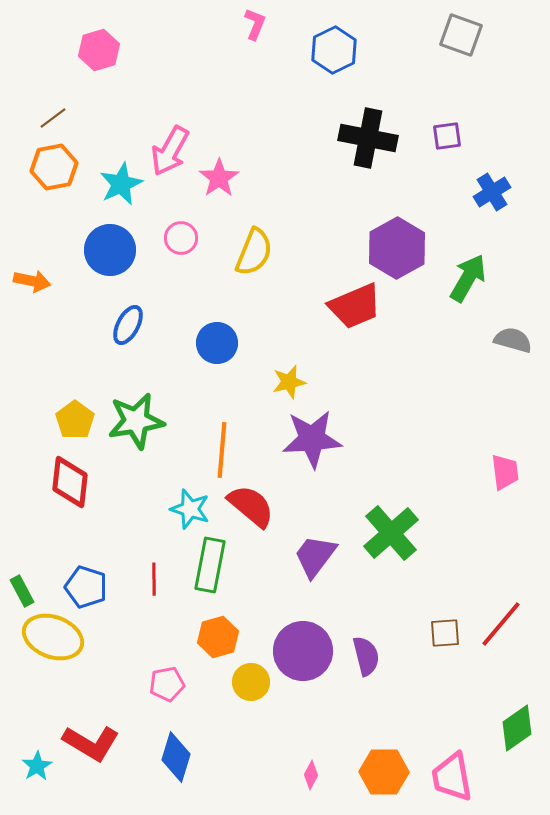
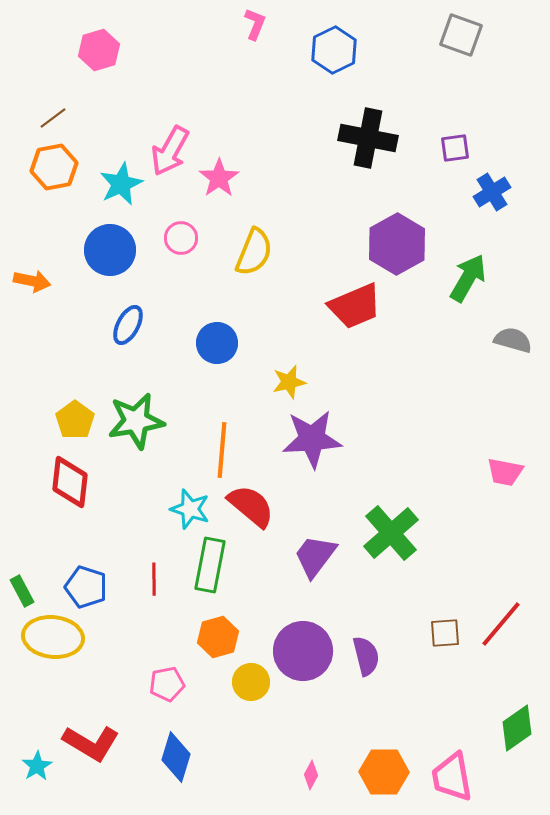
purple square at (447, 136): moved 8 px right, 12 px down
purple hexagon at (397, 248): moved 4 px up
pink trapezoid at (505, 472): rotated 108 degrees clockwise
yellow ellipse at (53, 637): rotated 14 degrees counterclockwise
